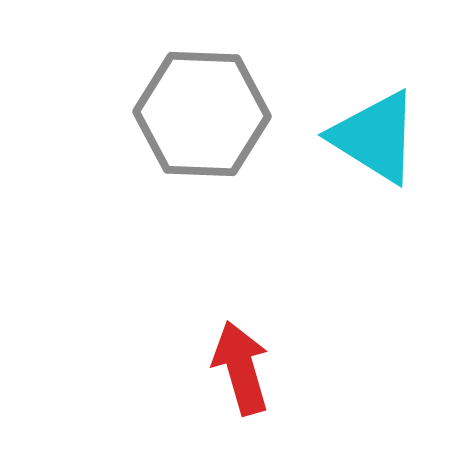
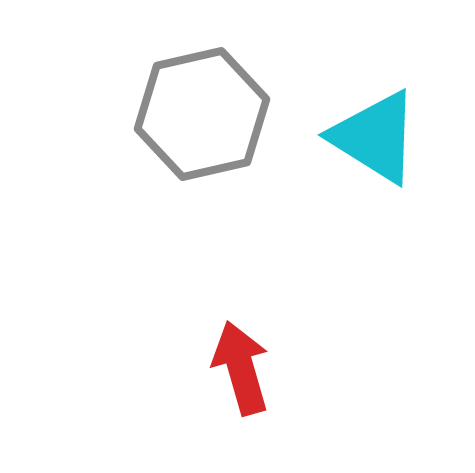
gray hexagon: rotated 15 degrees counterclockwise
